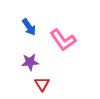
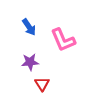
pink L-shape: rotated 12 degrees clockwise
